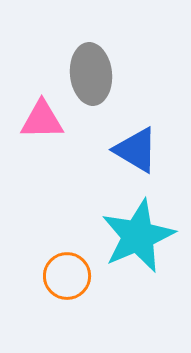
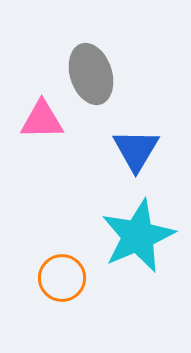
gray ellipse: rotated 12 degrees counterclockwise
blue triangle: rotated 30 degrees clockwise
orange circle: moved 5 px left, 2 px down
